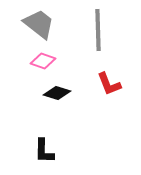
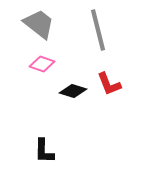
gray line: rotated 12 degrees counterclockwise
pink diamond: moved 1 px left, 3 px down
black diamond: moved 16 px right, 2 px up
